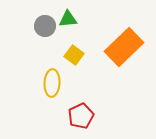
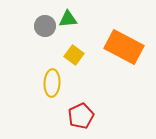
orange rectangle: rotated 72 degrees clockwise
